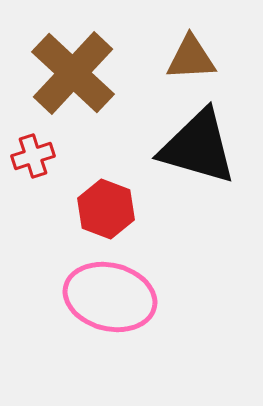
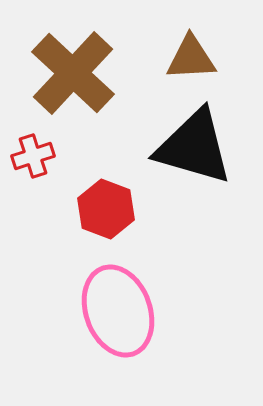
black triangle: moved 4 px left
pink ellipse: moved 8 px right, 14 px down; rotated 56 degrees clockwise
